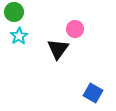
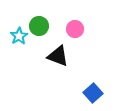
green circle: moved 25 px right, 14 px down
black triangle: moved 7 px down; rotated 45 degrees counterclockwise
blue square: rotated 18 degrees clockwise
